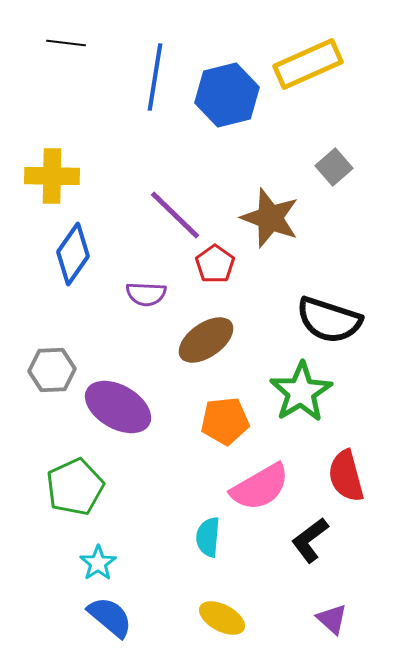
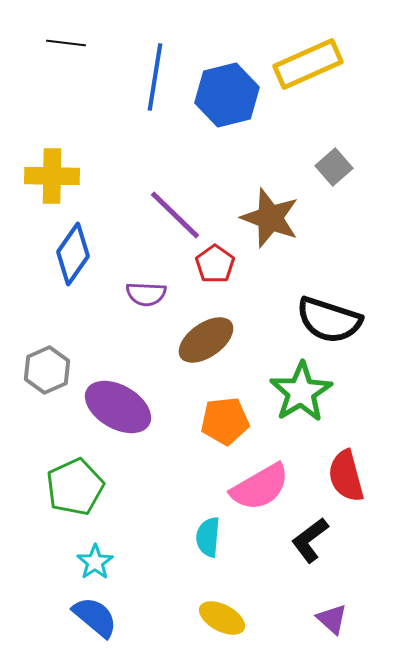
gray hexagon: moved 5 px left; rotated 21 degrees counterclockwise
cyan star: moved 3 px left, 1 px up
blue semicircle: moved 15 px left
